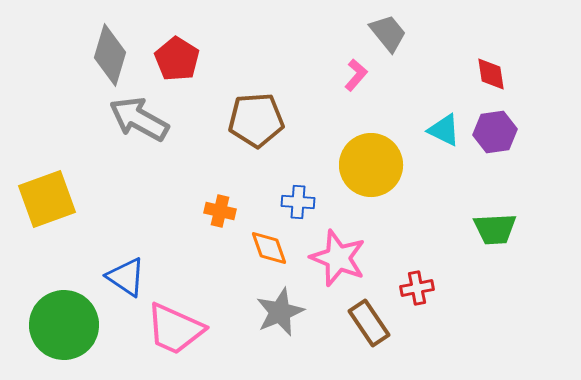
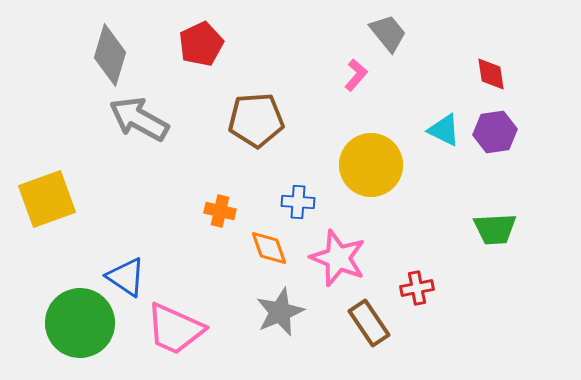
red pentagon: moved 24 px right, 15 px up; rotated 15 degrees clockwise
green circle: moved 16 px right, 2 px up
